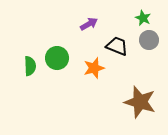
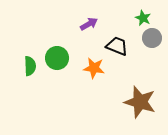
gray circle: moved 3 px right, 2 px up
orange star: rotated 25 degrees clockwise
